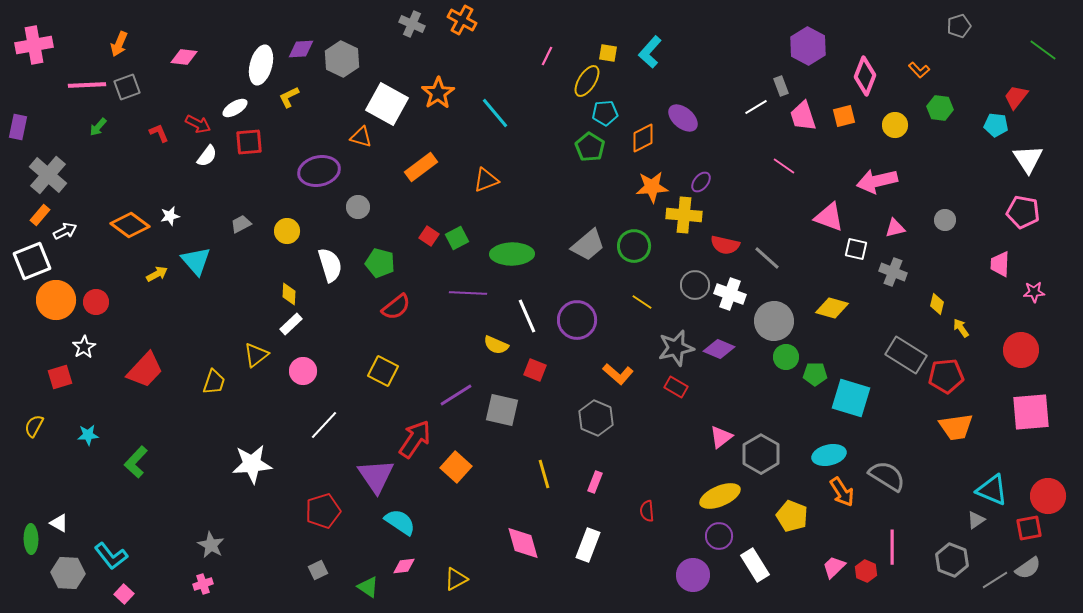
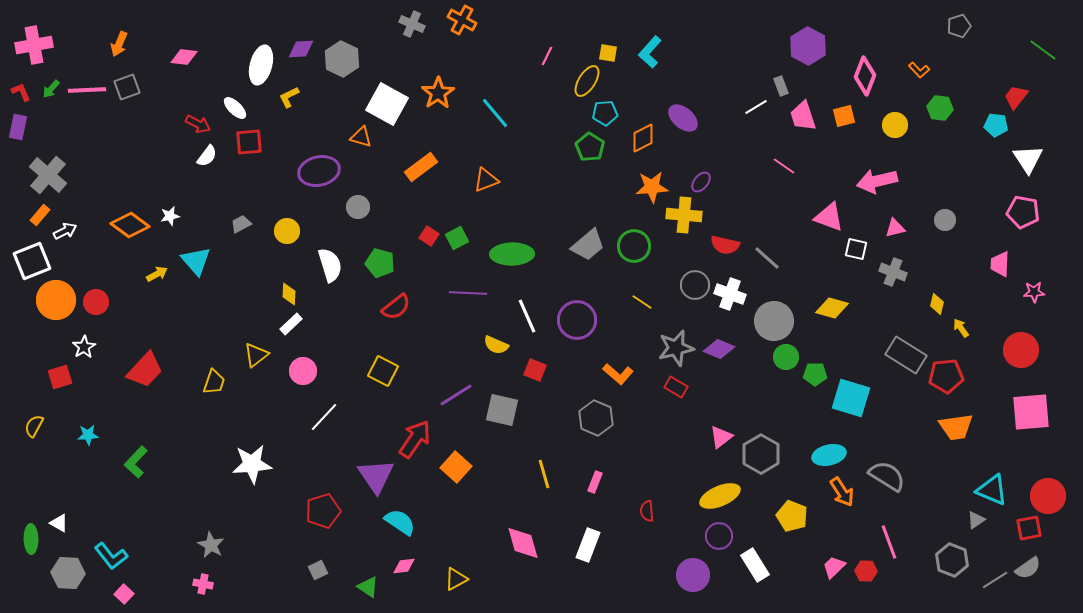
pink line at (87, 85): moved 5 px down
white ellipse at (235, 108): rotated 75 degrees clockwise
green arrow at (98, 127): moved 47 px left, 38 px up
red L-shape at (159, 133): moved 138 px left, 41 px up
white line at (324, 425): moved 8 px up
pink line at (892, 547): moved 3 px left, 5 px up; rotated 20 degrees counterclockwise
red hexagon at (866, 571): rotated 20 degrees counterclockwise
pink cross at (203, 584): rotated 30 degrees clockwise
